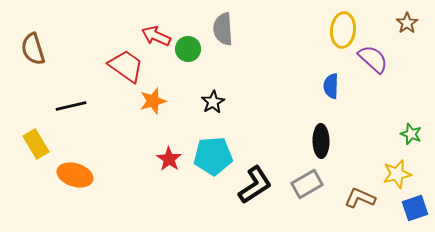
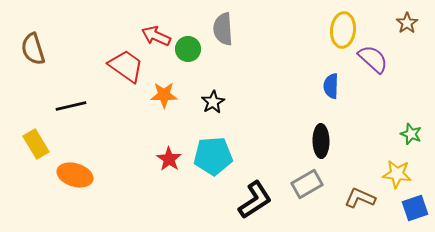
orange star: moved 11 px right, 6 px up; rotated 16 degrees clockwise
yellow star: rotated 20 degrees clockwise
black L-shape: moved 15 px down
